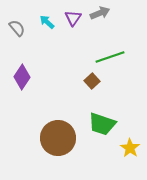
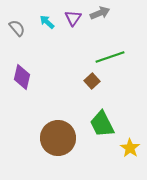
purple diamond: rotated 20 degrees counterclockwise
green trapezoid: rotated 44 degrees clockwise
